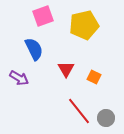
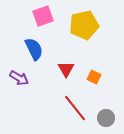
red line: moved 4 px left, 3 px up
